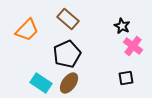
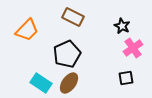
brown rectangle: moved 5 px right, 2 px up; rotated 15 degrees counterclockwise
pink cross: moved 2 px down; rotated 18 degrees clockwise
